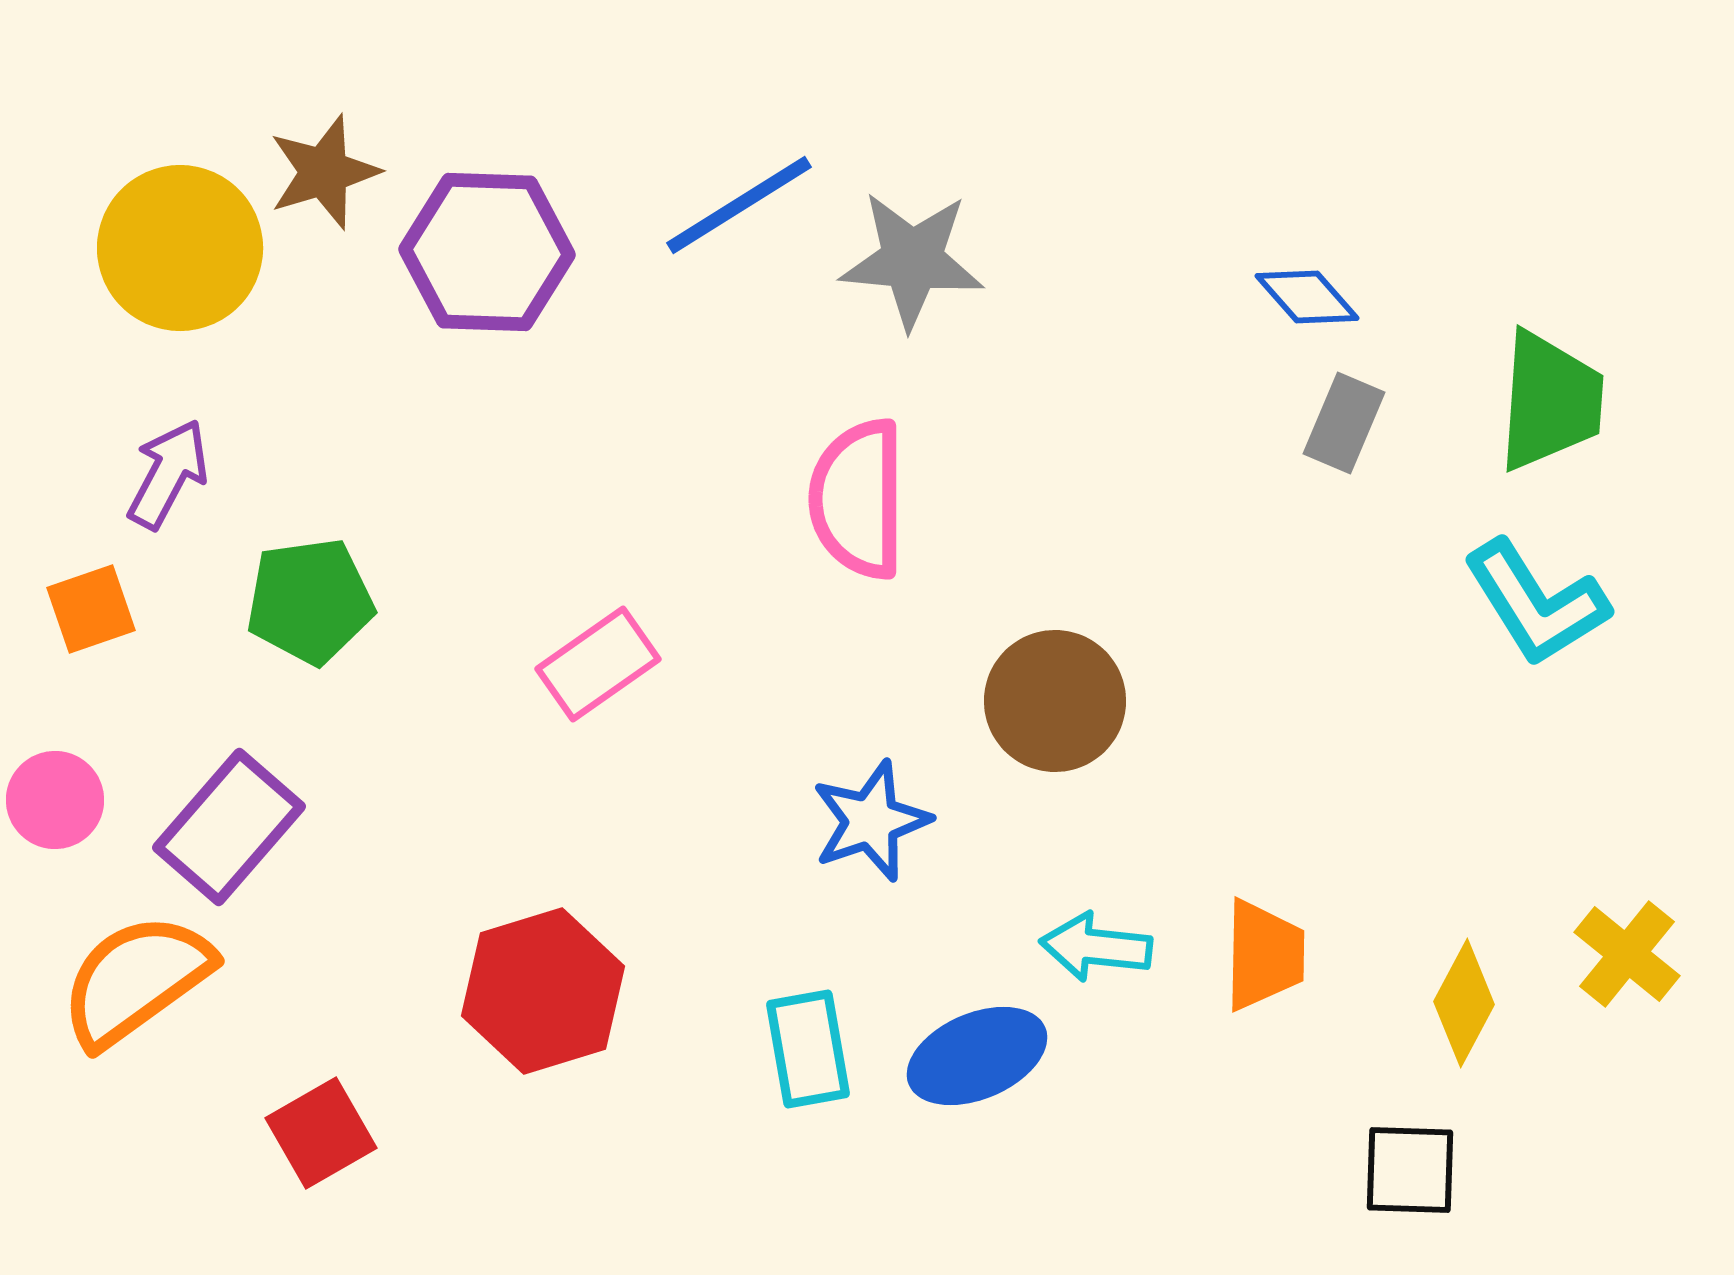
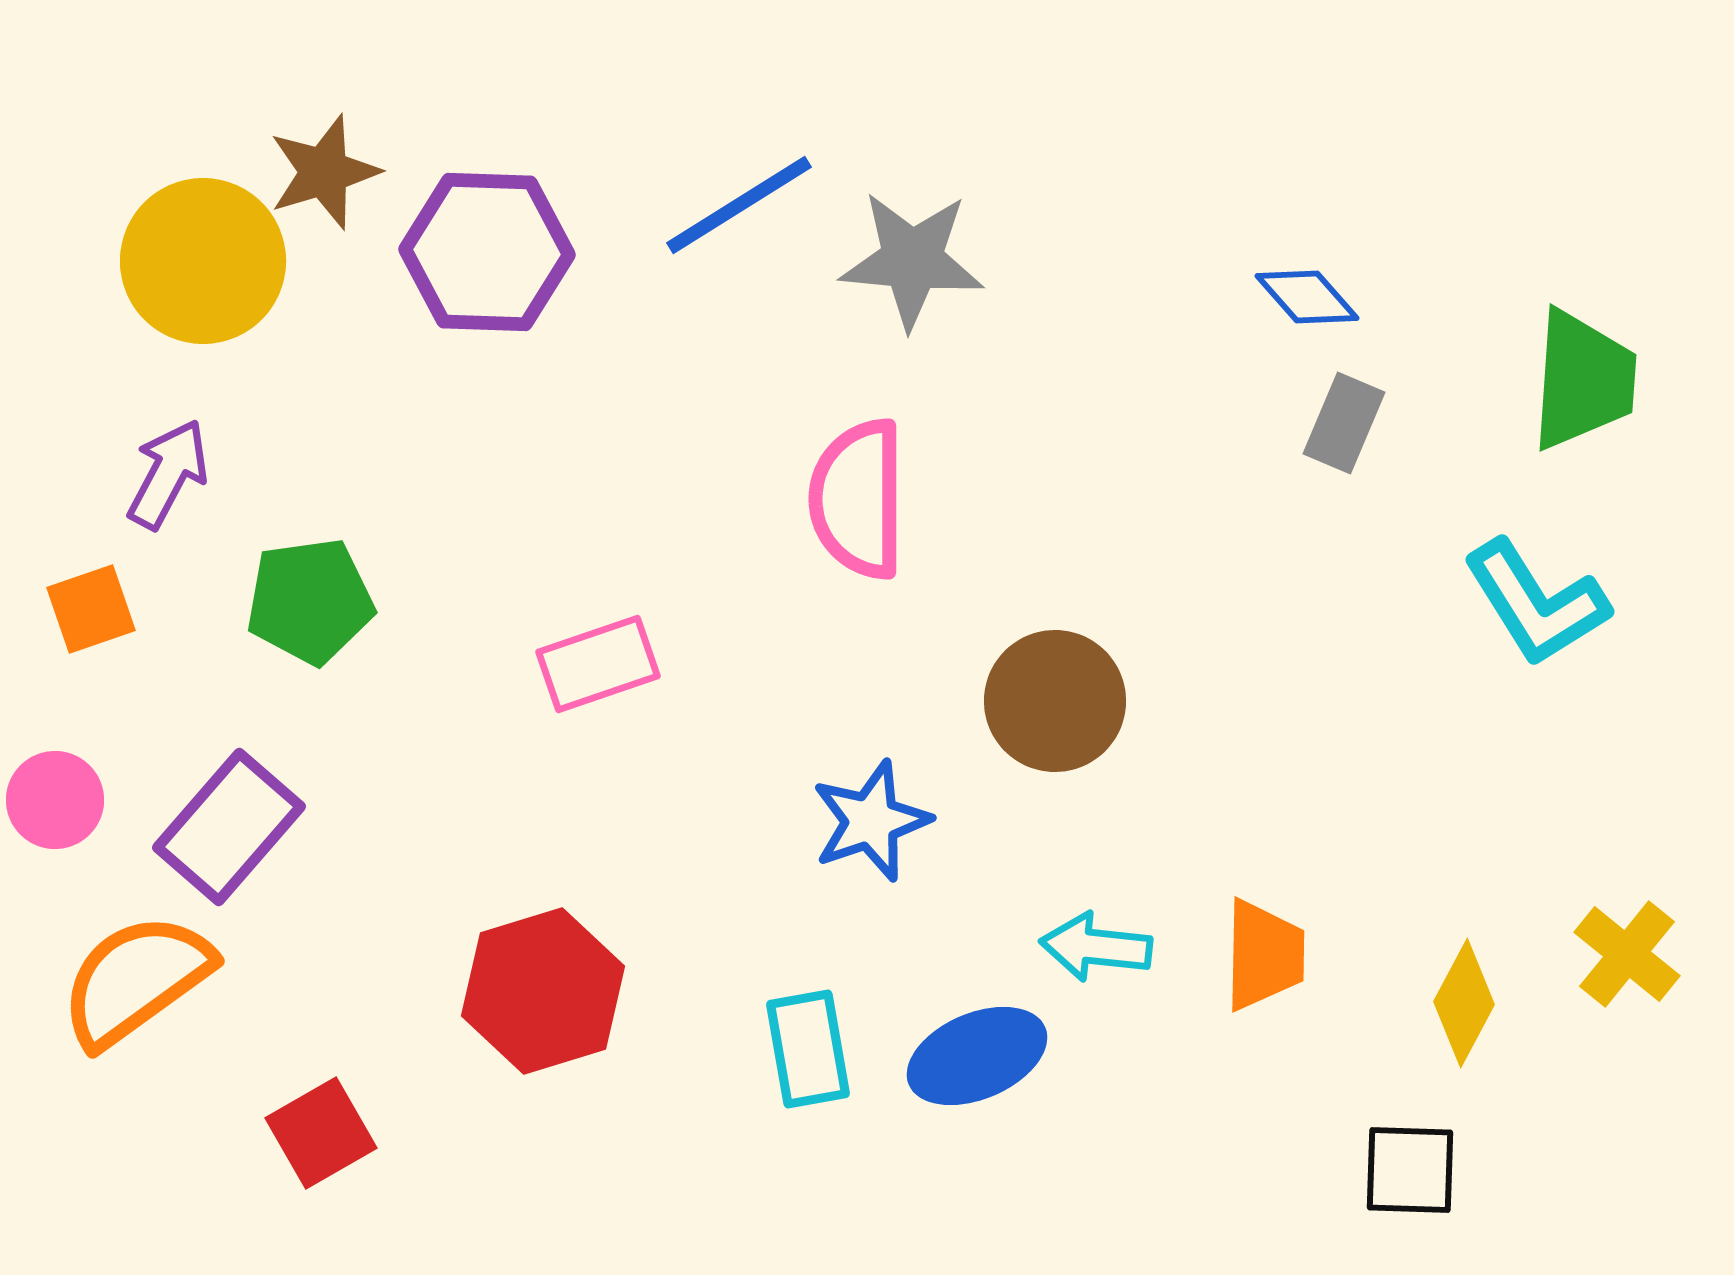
yellow circle: moved 23 px right, 13 px down
green trapezoid: moved 33 px right, 21 px up
pink rectangle: rotated 16 degrees clockwise
